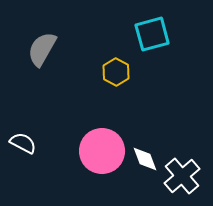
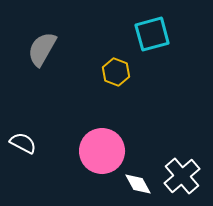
yellow hexagon: rotated 8 degrees counterclockwise
white diamond: moved 7 px left, 25 px down; rotated 8 degrees counterclockwise
